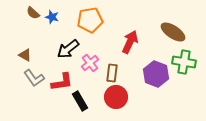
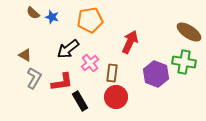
brown ellipse: moved 16 px right
gray L-shape: rotated 115 degrees counterclockwise
